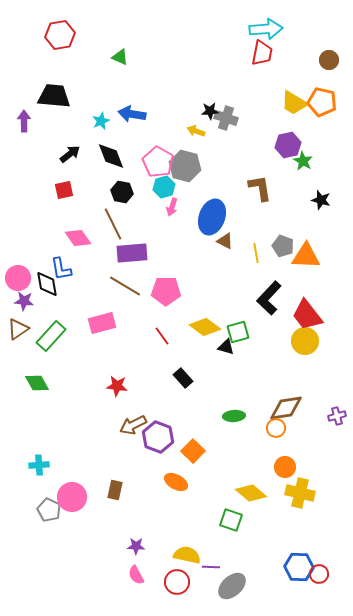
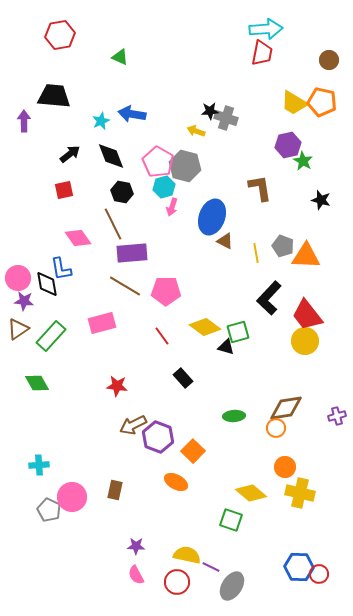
purple line at (211, 567): rotated 24 degrees clockwise
gray ellipse at (232, 586): rotated 16 degrees counterclockwise
